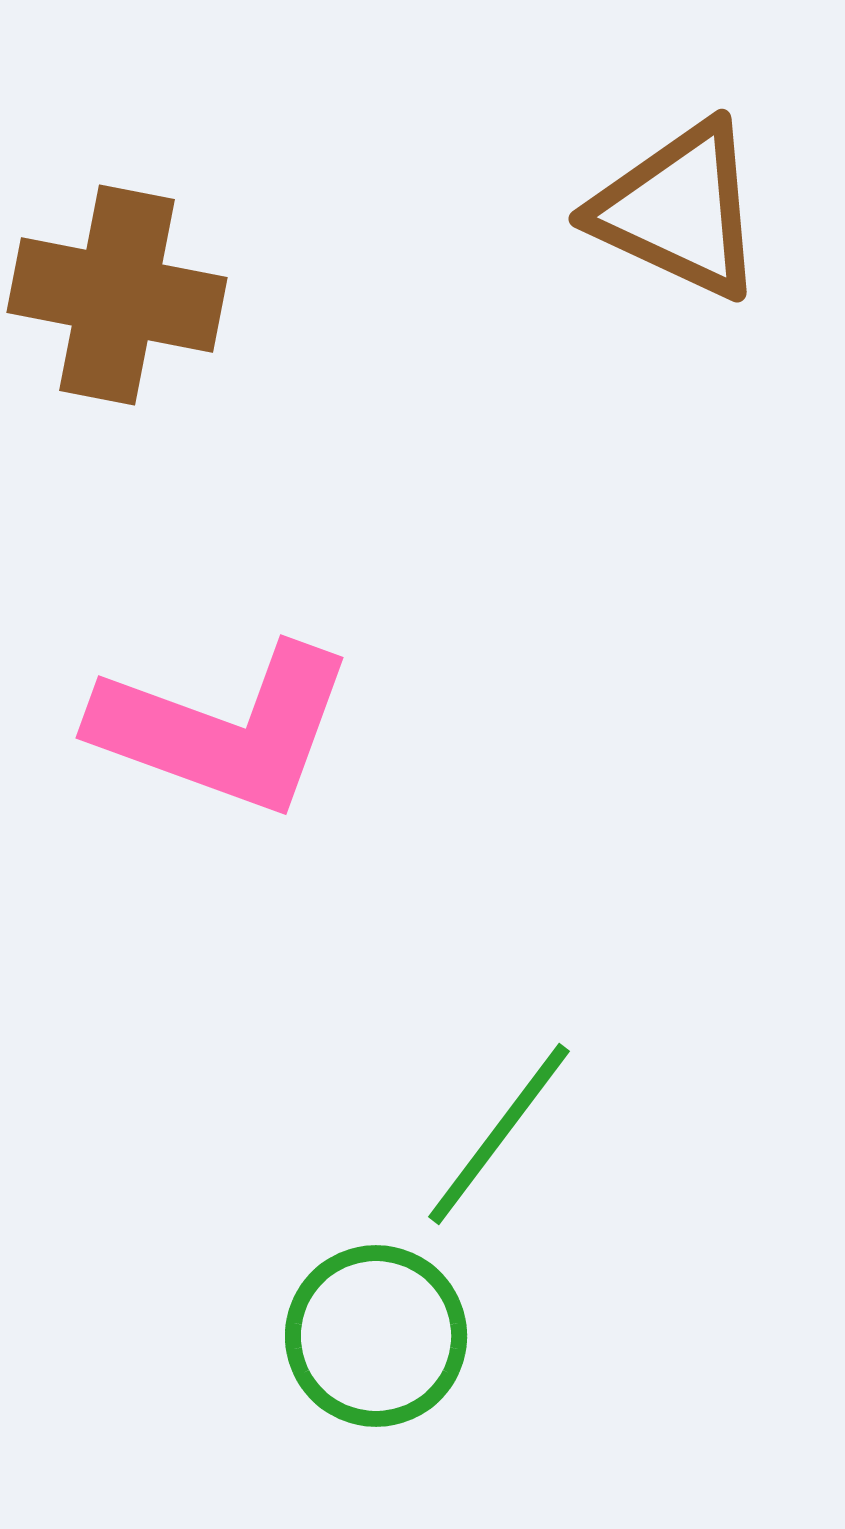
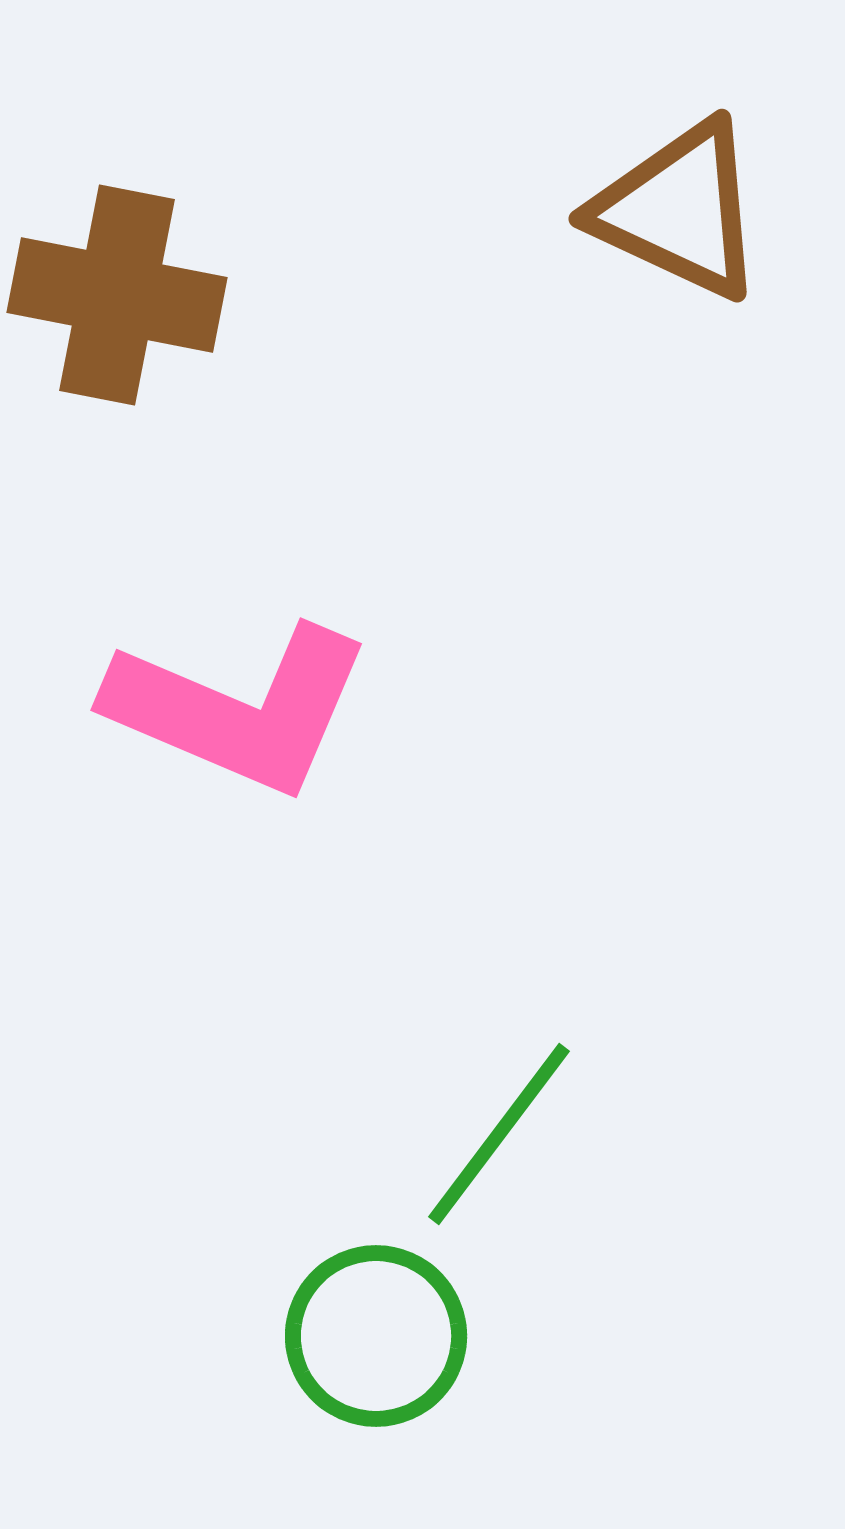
pink L-shape: moved 15 px right, 20 px up; rotated 3 degrees clockwise
